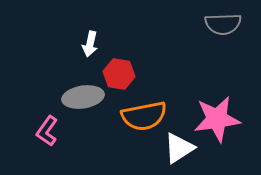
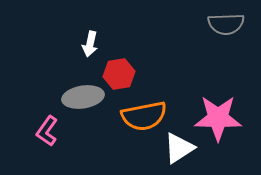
gray semicircle: moved 3 px right
red hexagon: rotated 20 degrees counterclockwise
pink star: moved 1 px right, 1 px up; rotated 9 degrees clockwise
